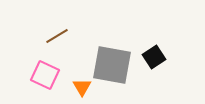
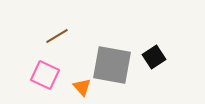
orange triangle: rotated 12 degrees counterclockwise
